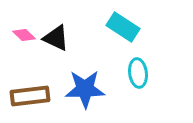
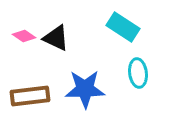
pink diamond: moved 1 px down; rotated 10 degrees counterclockwise
